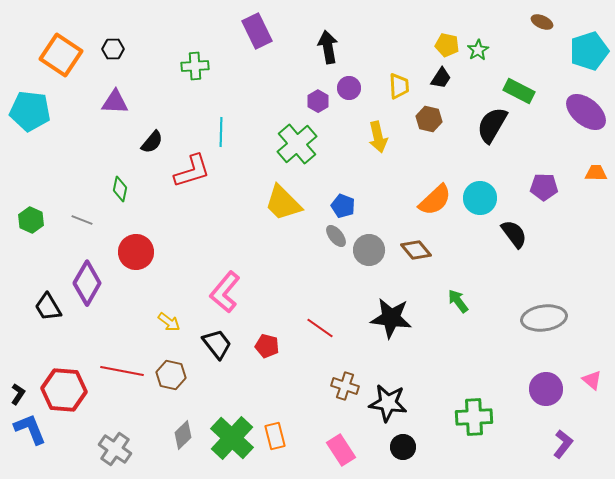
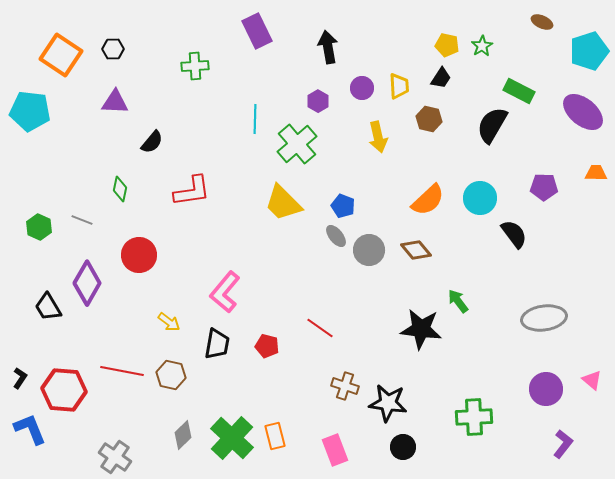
green star at (478, 50): moved 4 px right, 4 px up
purple circle at (349, 88): moved 13 px right
purple ellipse at (586, 112): moved 3 px left
cyan line at (221, 132): moved 34 px right, 13 px up
red L-shape at (192, 171): moved 20 px down; rotated 9 degrees clockwise
orange semicircle at (435, 200): moved 7 px left
green hexagon at (31, 220): moved 8 px right, 7 px down
red circle at (136, 252): moved 3 px right, 3 px down
black star at (391, 318): moved 30 px right, 11 px down
black trapezoid at (217, 344): rotated 48 degrees clockwise
black L-shape at (18, 394): moved 2 px right, 16 px up
gray cross at (115, 449): moved 8 px down
pink rectangle at (341, 450): moved 6 px left; rotated 12 degrees clockwise
